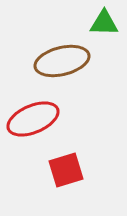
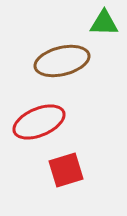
red ellipse: moved 6 px right, 3 px down
